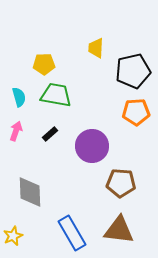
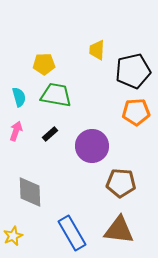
yellow trapezoid: moved 1 px right, 2 px down
